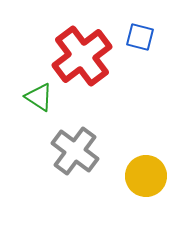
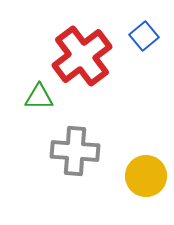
blue square: moved 4 px right, 1 px up; rotated 36 degrees clockwise
green triangle: rotated 32 degrees counterclockwise
gray cross: rotated 33 degrees counterclockwise
